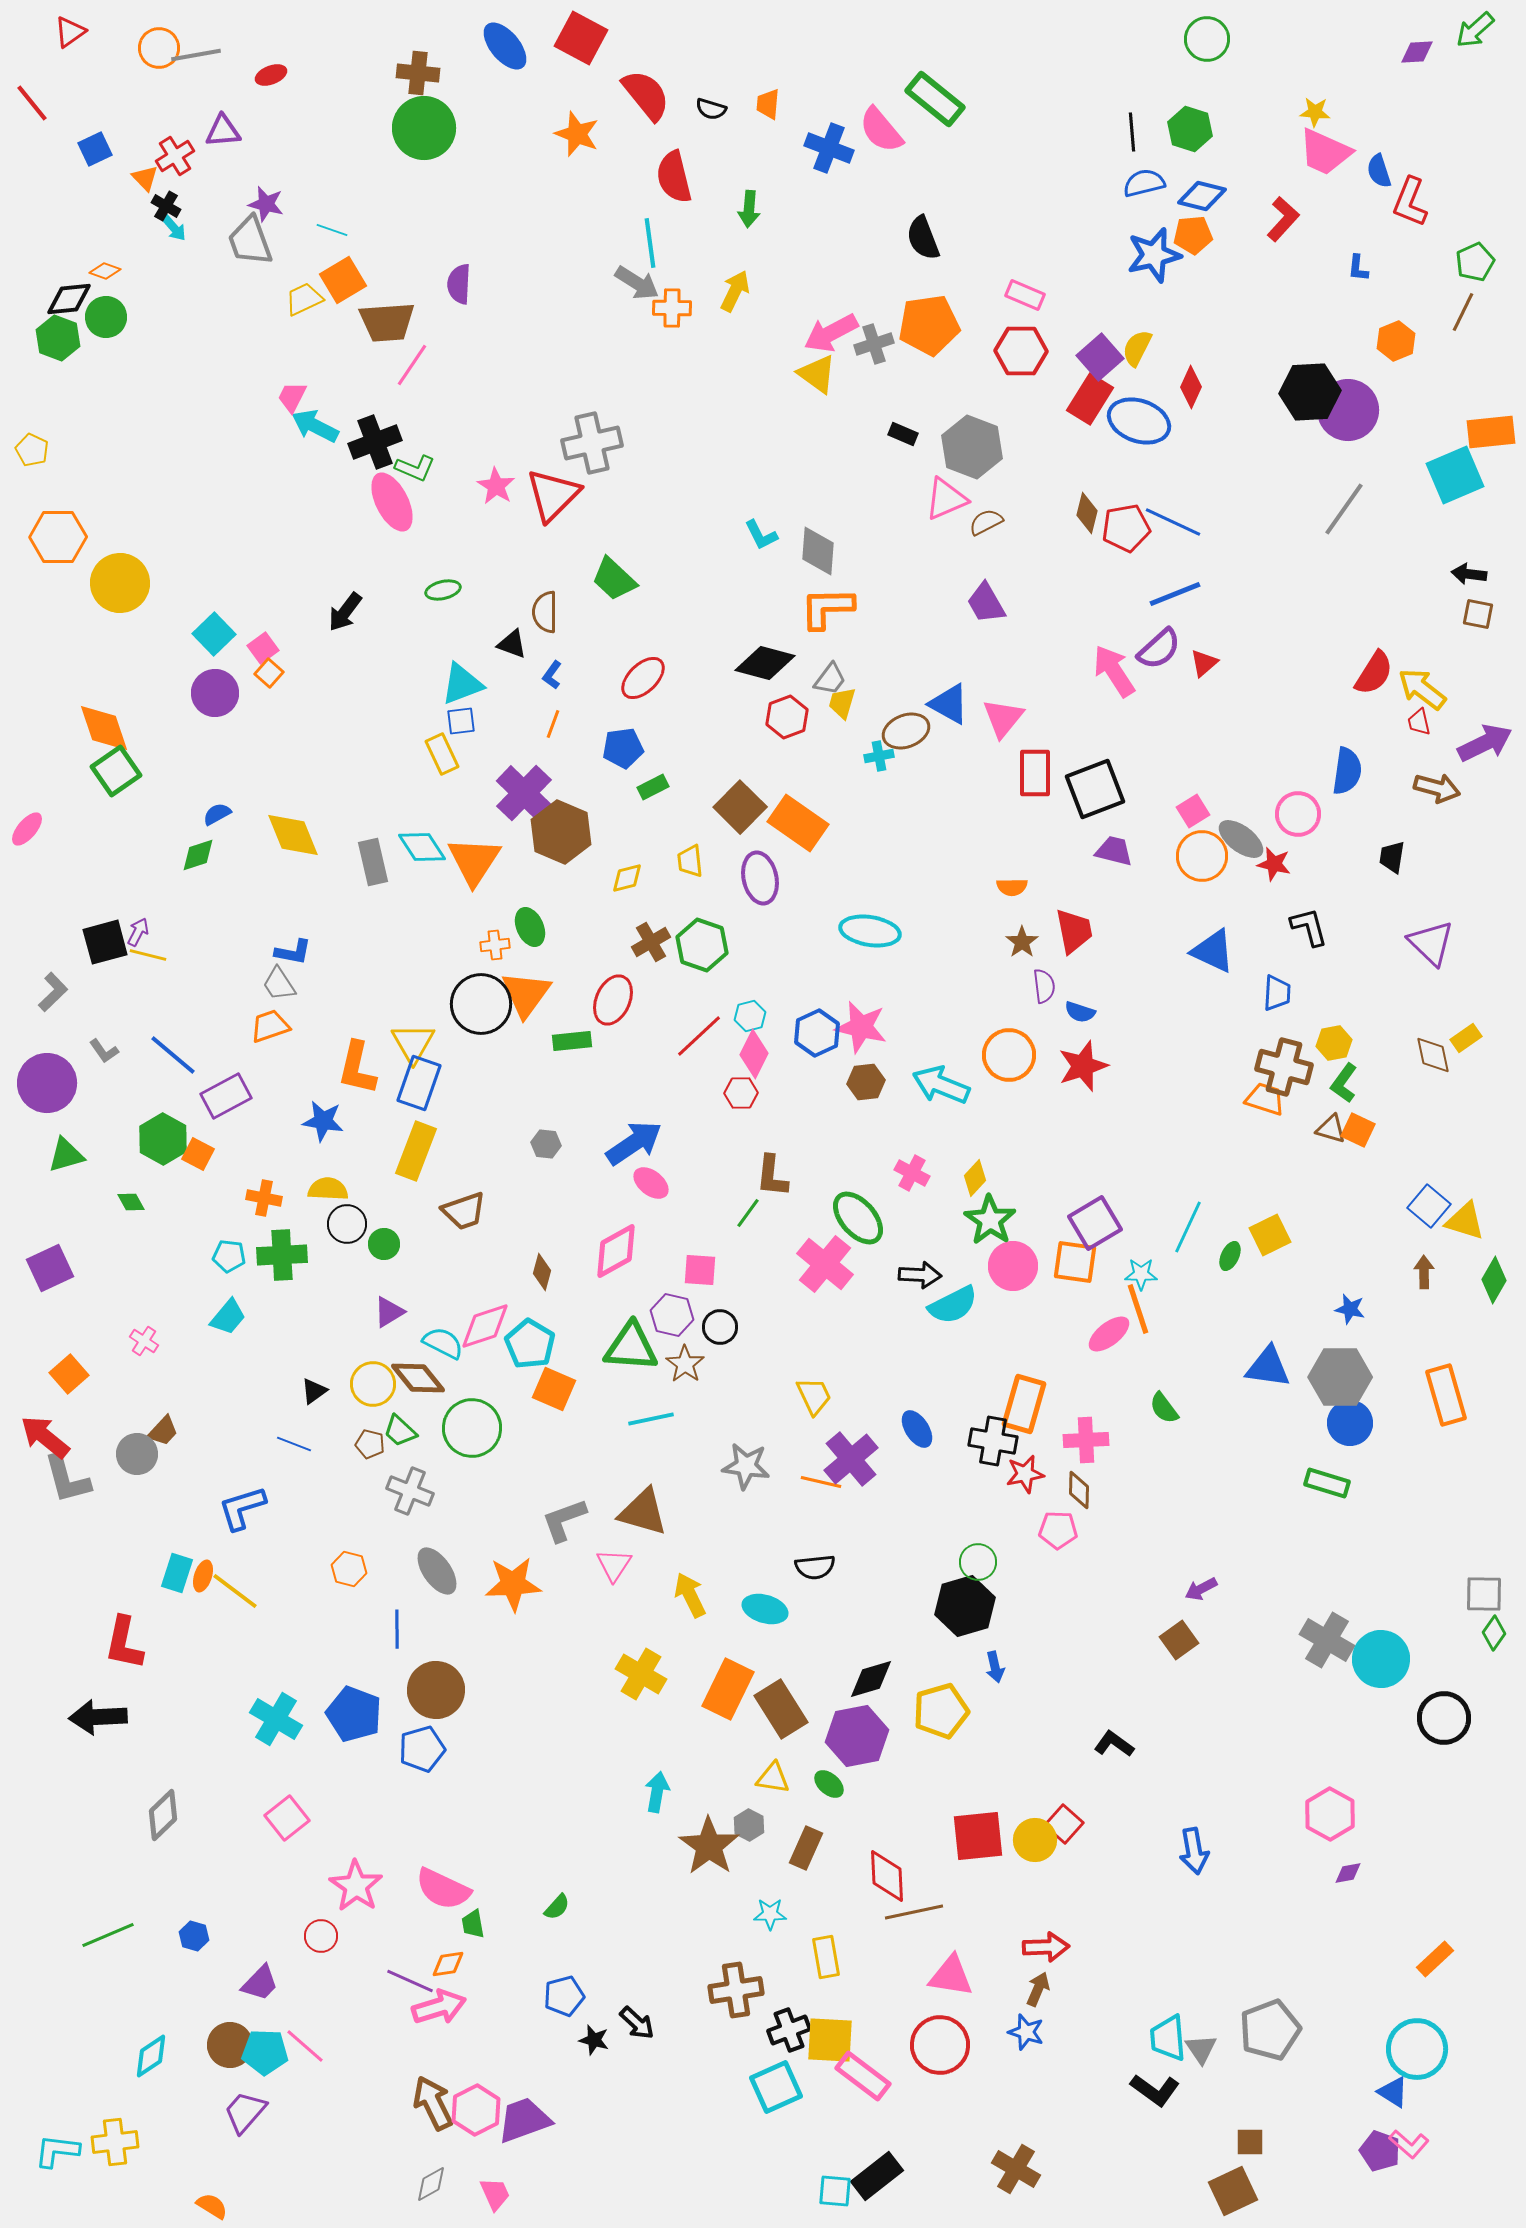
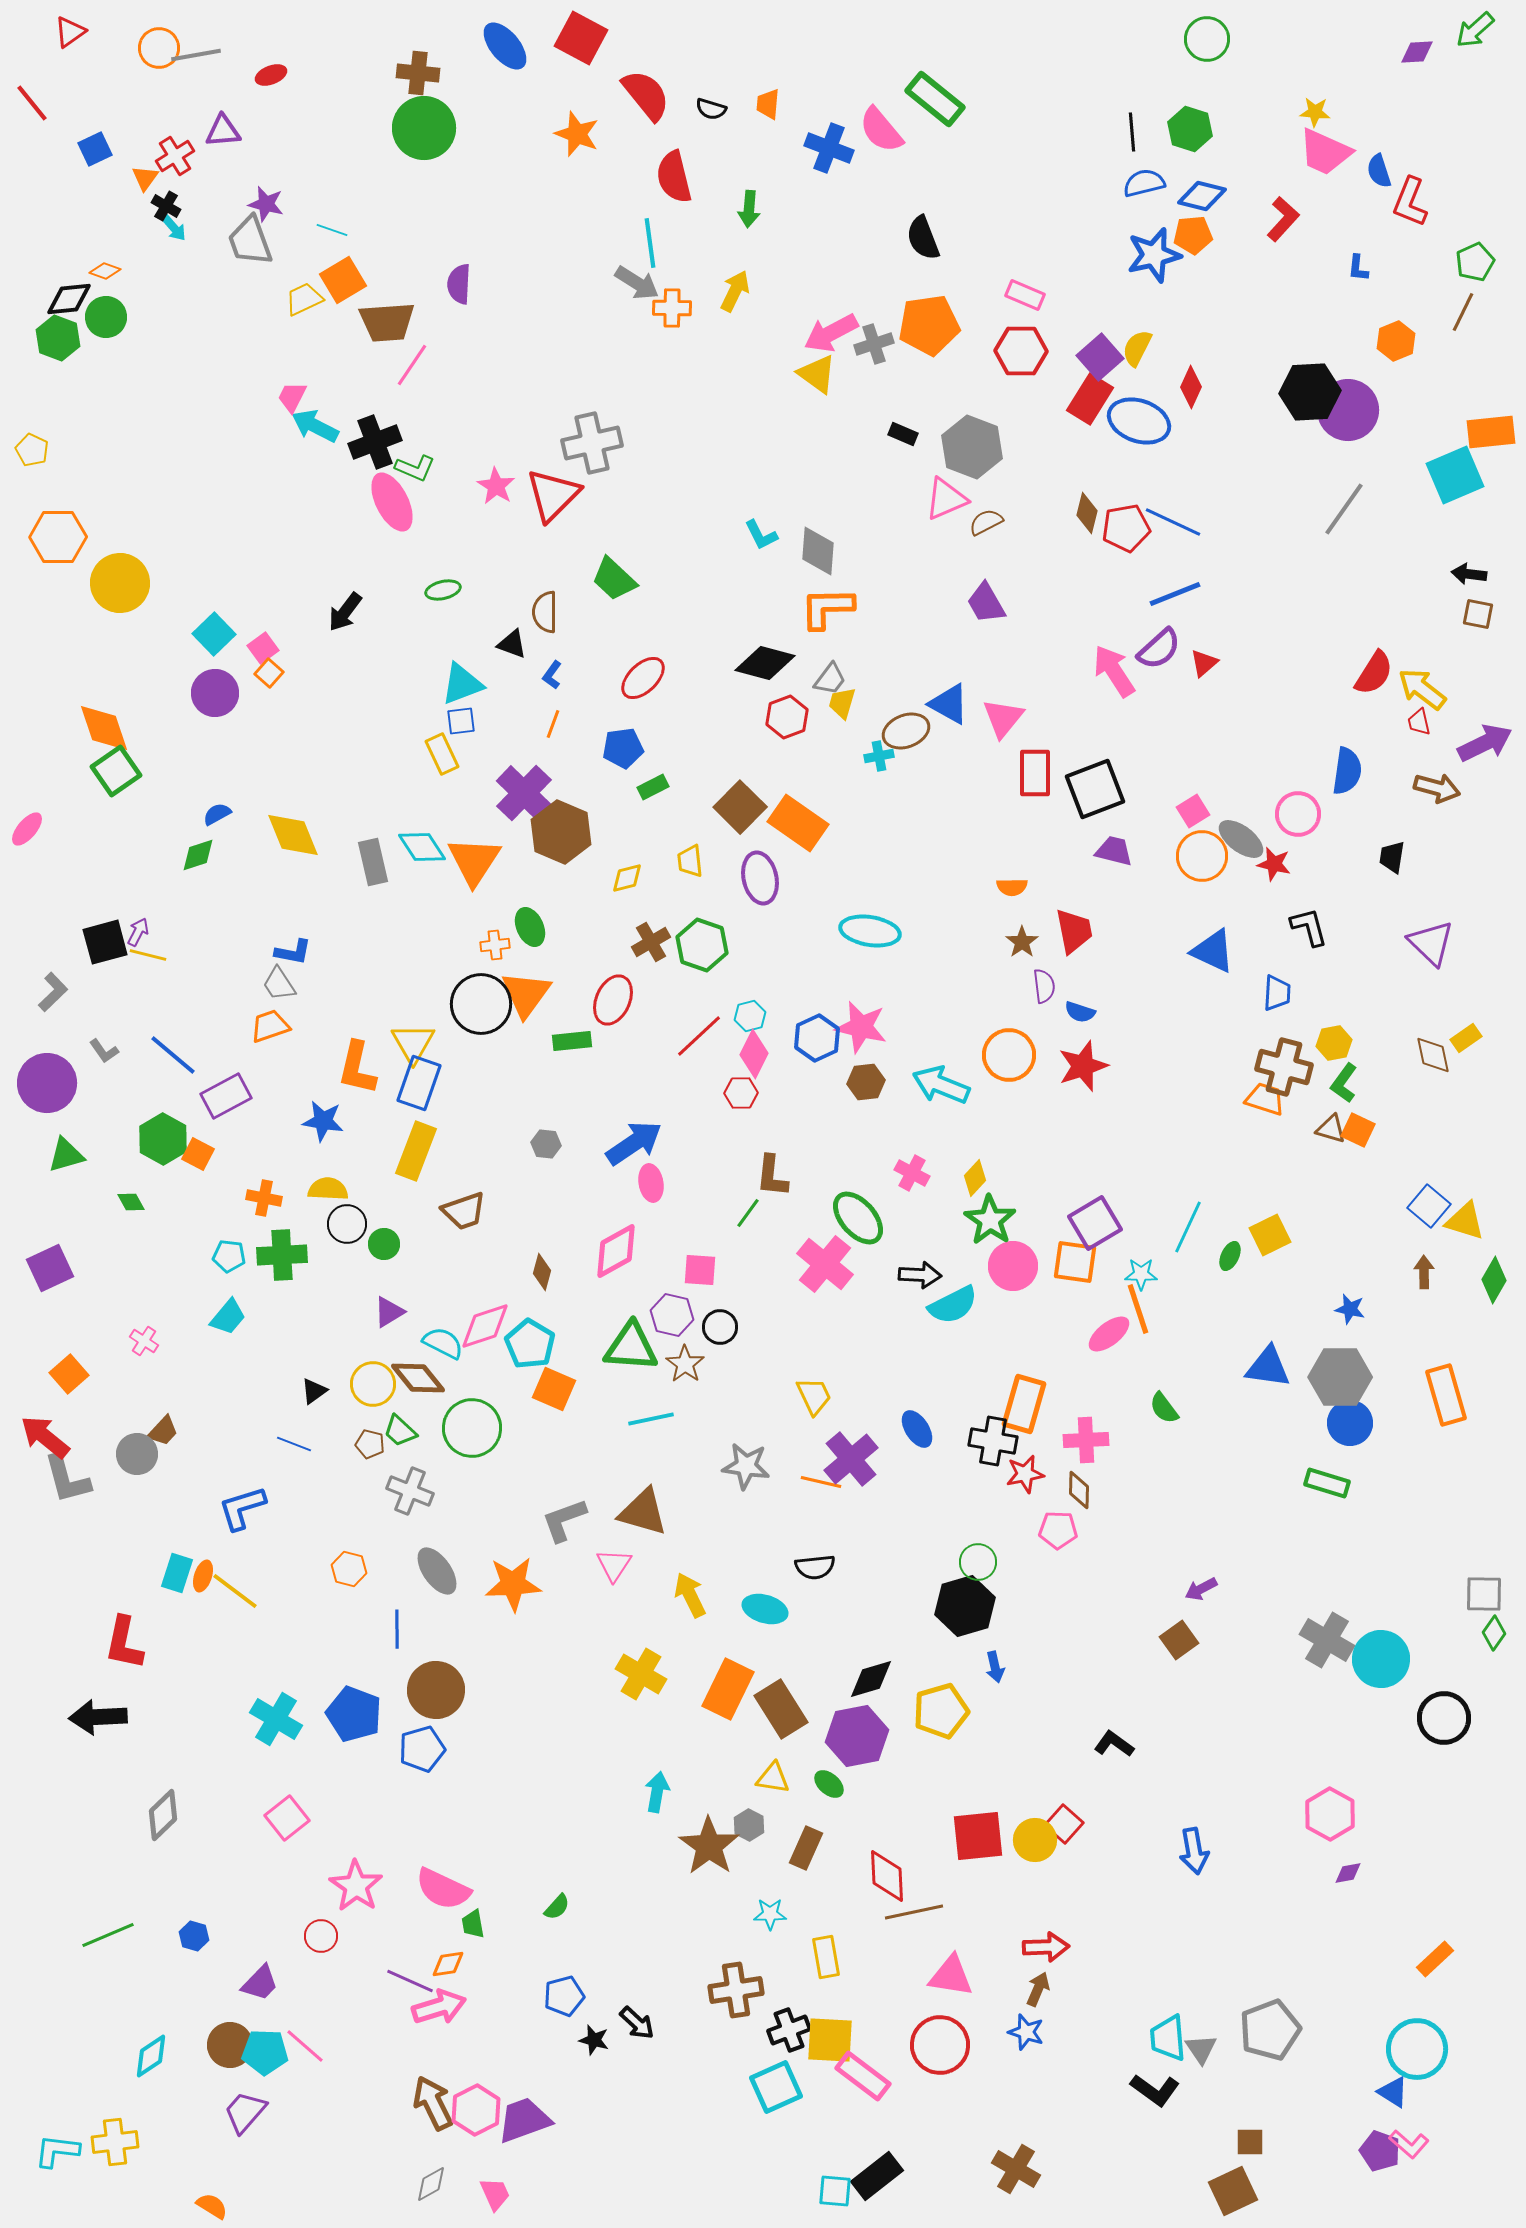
orange triangle at (145, 178): rotated 20 degrees clockwise
blue hexagon at (817, 1033): moved 5 px down
pink ellipse at (651, 1183): rotated 42 degrees clockwise
